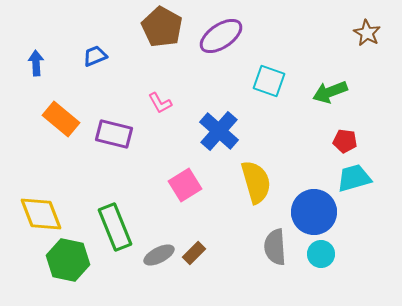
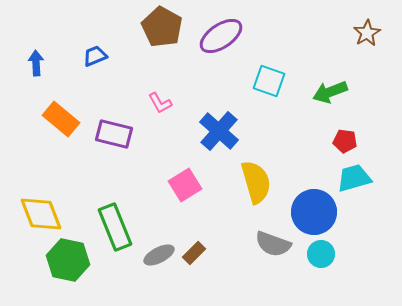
brown star: rotated 12 degrees clockwise
gray semicircle: moved 2 px left, 3 px up; rotated 66 degrees counterclockwise
